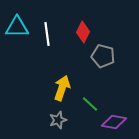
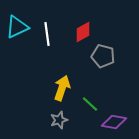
cyan triangle: rotated 25 degrees counterclockwise
red diamond: rotated 35 degrees clockwise
gray star: moved 1 px right
